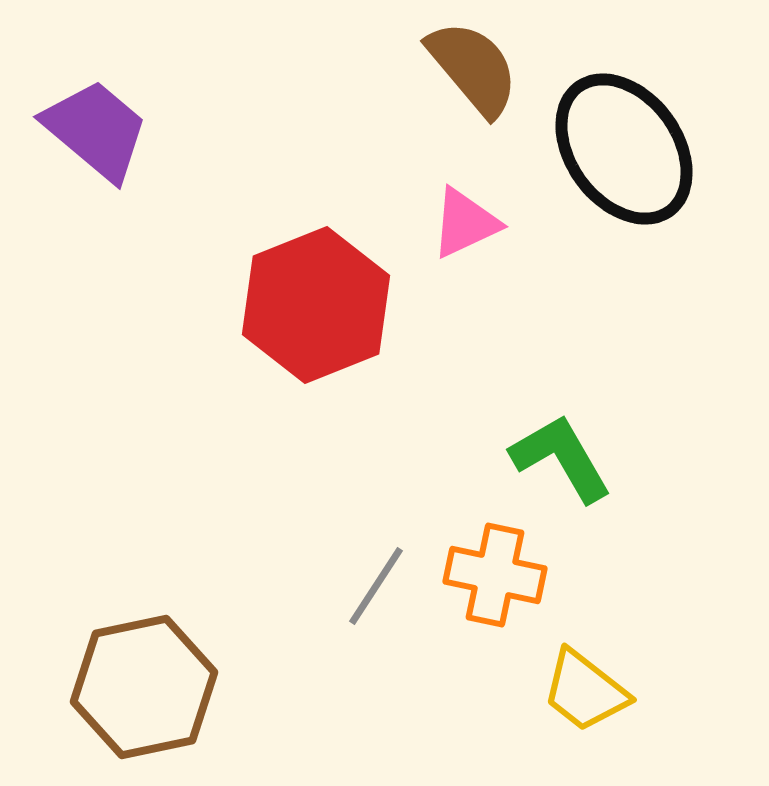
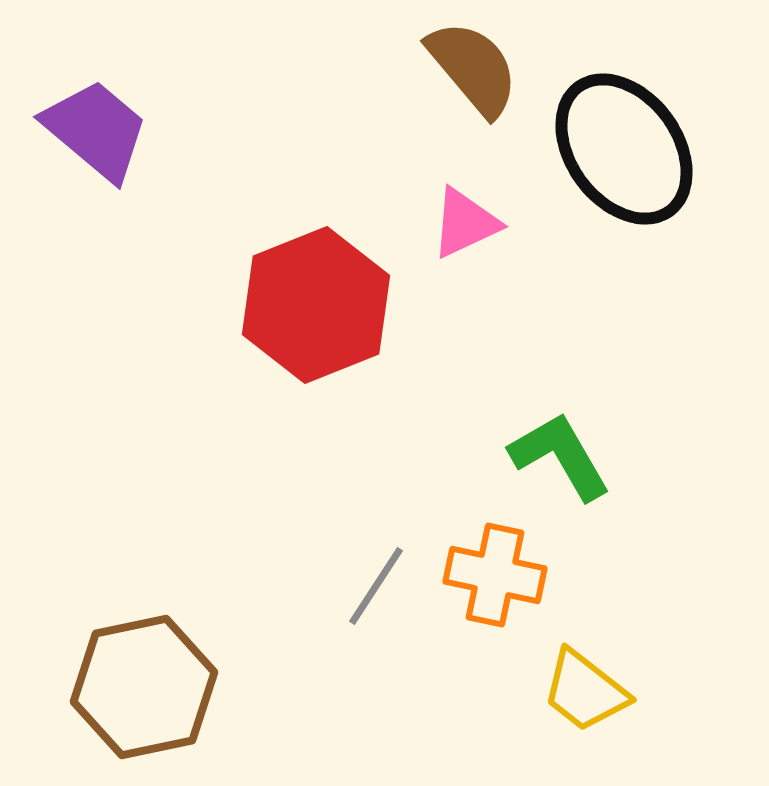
green L-shape: moved 1 px left, 2 px up
